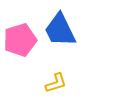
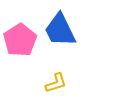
pink pentagon: rotated 16 degrees counterclockwise
